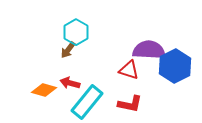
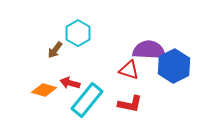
cyan hexagon: moved 2 px right, 1 px down
brown arrow: moved 13 px left
blue hexagon: moved 1 px left
cyan rectangle: moved 2 px up
